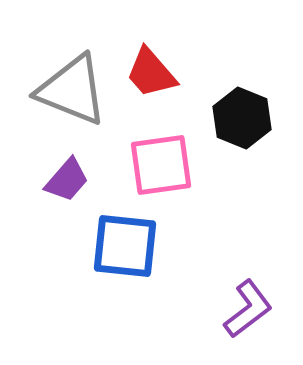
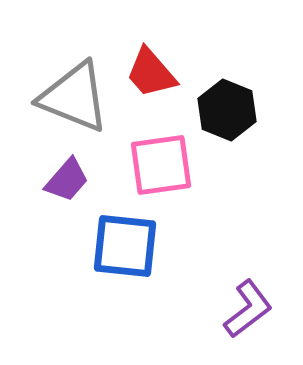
gray triangle: moved 2 px right, 7 px down
black hexagon: moved 15 px left, 8 px up
